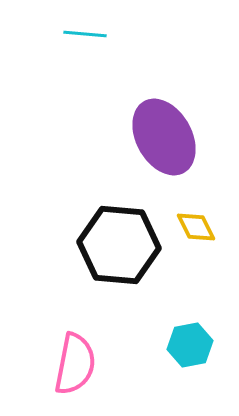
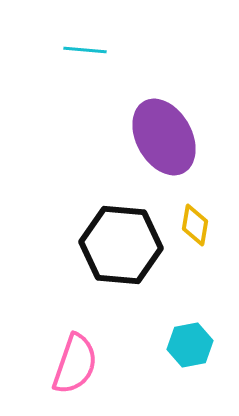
cyan line: moved 16 px down
yellow diamond: moved 1 px left, 2 px up; rotated 36 degrees clockwise
black hexagon: moved 2 px right
pink semicircle: rotated 8 degrees clockwise
